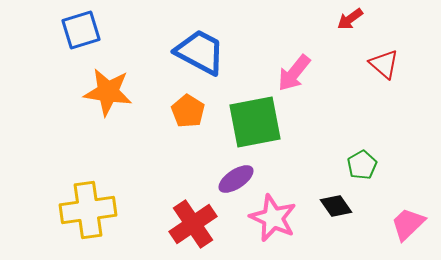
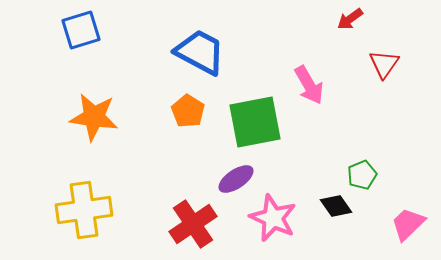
red triangle: rotated 24 degrees clockwise
pink arrow: moved 15 px right, 12 px down; rotated 69 degrees counterclockwise
orange star: moved 14 px left, 25 px down
green pentagon: moved 10 px down; rotated 8 degrees clockwise
yellow cross: moved 4 px left
